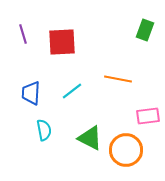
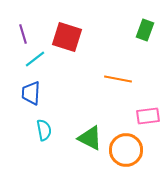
red square: moved 5 px right, 5 px up; rotated 20 degrees clockwise
cyan line: moved 37 px left, 32 px up
